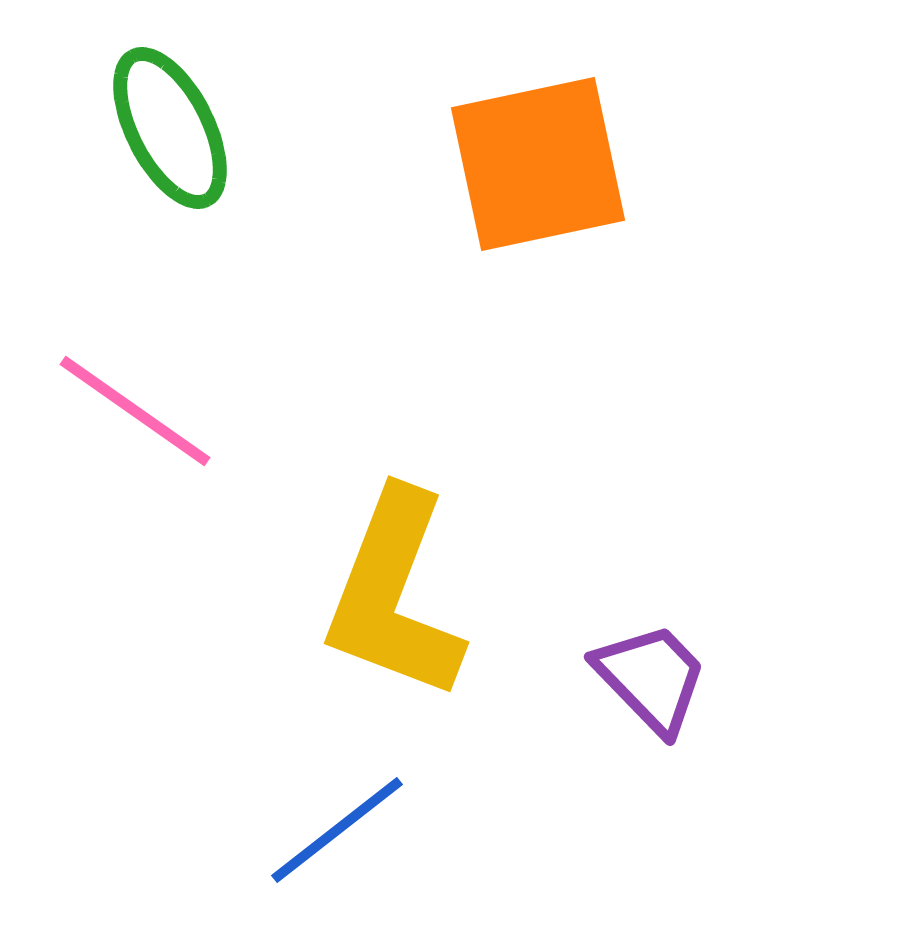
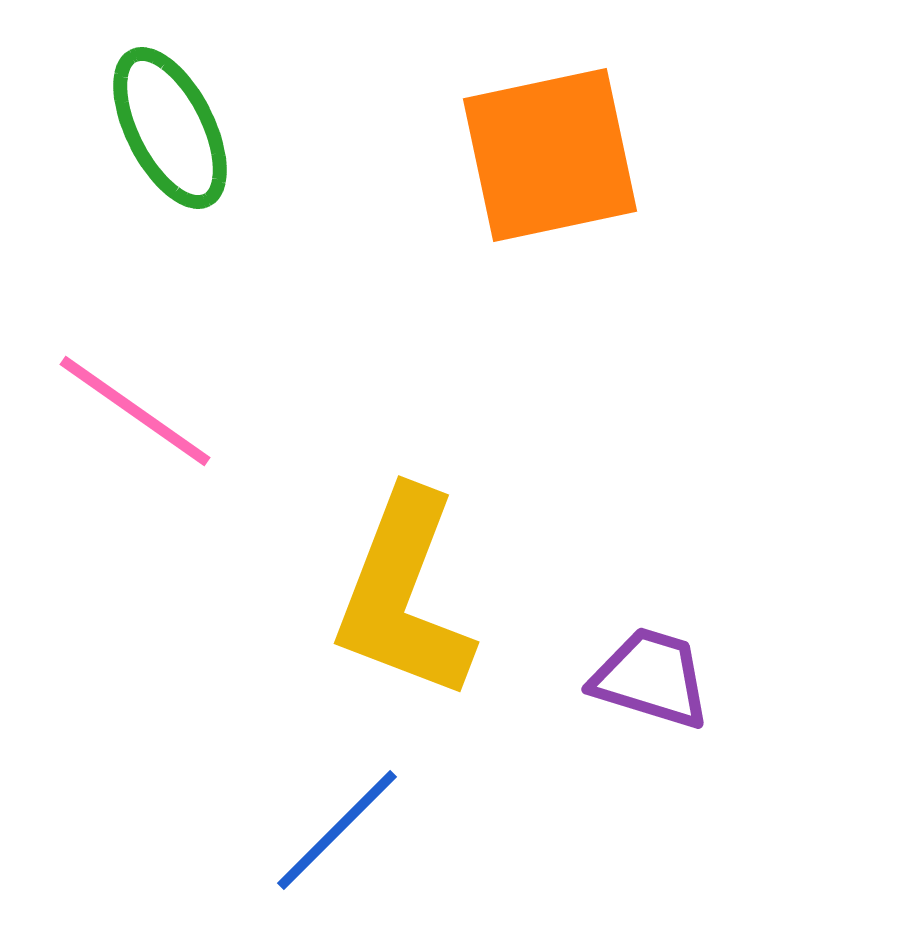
orange square: moved 12 px right, 9 px up
yellow L-shape: moved 10 px right
purple trapezoid: rotated 29 degrees counterclockwise
blue line: rotated 7 degrees counterclockwise
